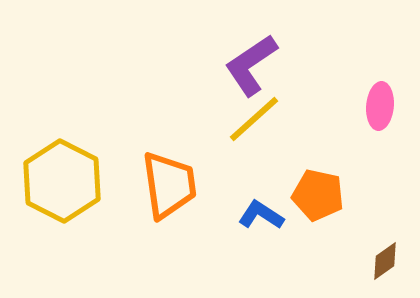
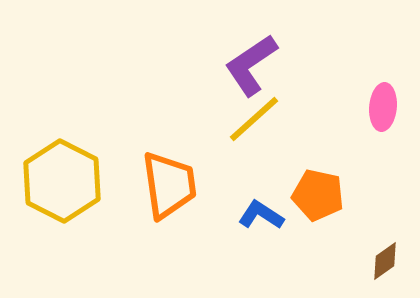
pink ellipse: moved 3 px right, 1 px down
